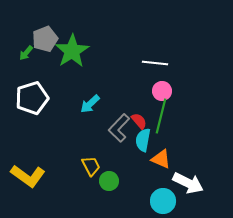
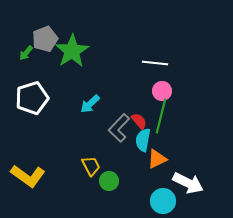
orange triangle: moved 4 px left; rotated 50 degrees counterclockwise
